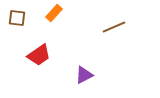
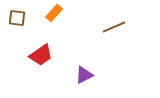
red trapezoid: moved 2 px right
